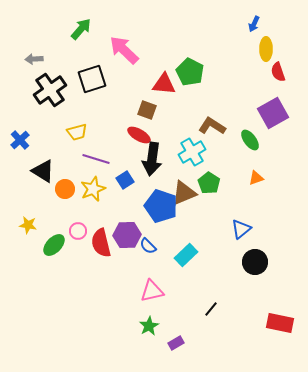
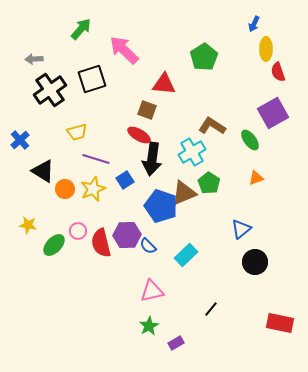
green pentagon at (190, 72): moved 14 px right, 15 px up; rotated 12 degrees clockwise
